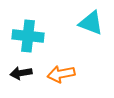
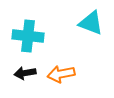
black arrow: moved 4 px right
